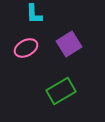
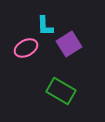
cyan L-shape: moved 11 px right, 12 px down
green rectangle: rotated 60 degrees clockwise
